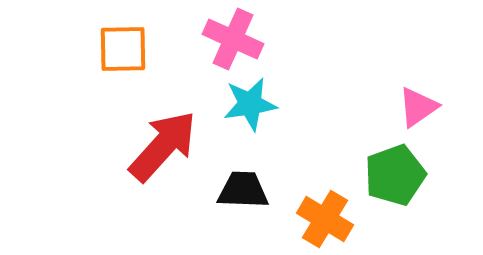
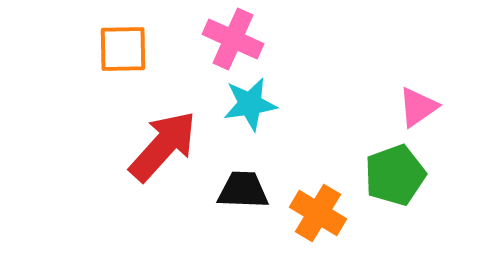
orange cross: moved 7 px left, 6 px up
